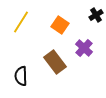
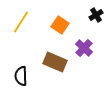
brown rectangle: rotated 30 degrees counterclockwise
